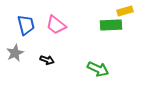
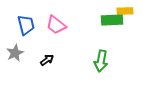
yellow rectangle: rotated 14 degrees clockwise
green rectangle: moved 1 px right, 5 px up
black arrow: rotated 56 degrees counterclockwise
green arrow: moved 3 px right, 8 px up; rotated 75 degrees clockwise
